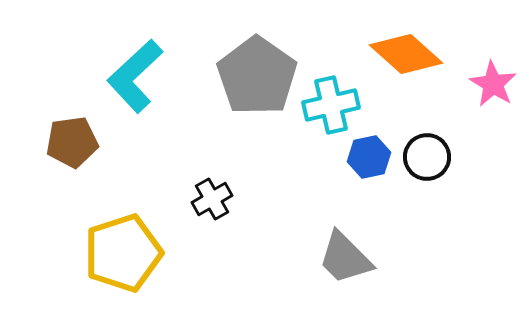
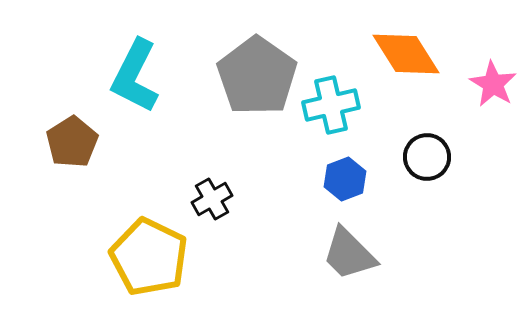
orange diamond: rotated 16 degrees clockwise
cyan L-shape: rotated 20 degrees counterclockwise
brown pentagon: rotated 24 degrees counterclockwise
blue hexagon: moved 24 px left, 22 px down; rotated 9 degrees counterclockwise
yellow pentagon: moved 26 px right, 4 px down; rotated 28 degrees counterclockwise
gray trapezoid: moved 4 px right, 4 px up
